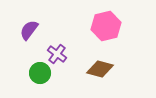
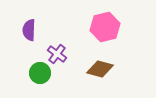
pink hexagon: moved 1 px left, 1 px down
purple semicircle: rotated 35 degrees counterclockwise
